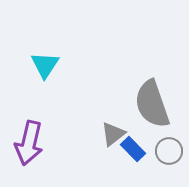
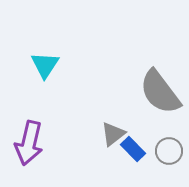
gray semicircle: moved 8 px right, 12 px up; rotated 18 degrees counterclockwise
